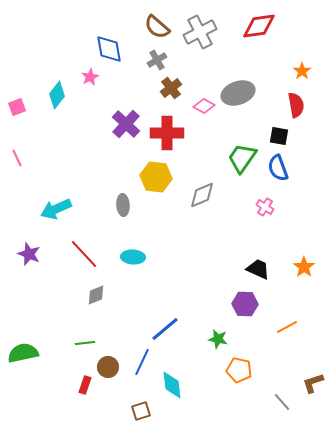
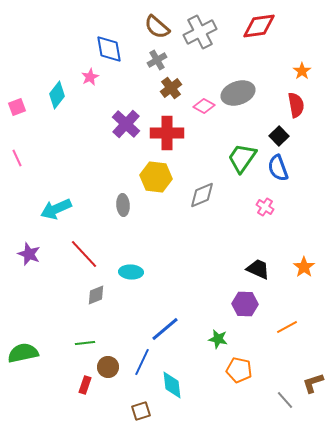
black square at (279, 136): rotated 36 degrees clockwise
cyan ellipse at (133, 257): moved 2 px left, 15 px down
gray line at (282, 402): moved 3 px right, 2 px up
